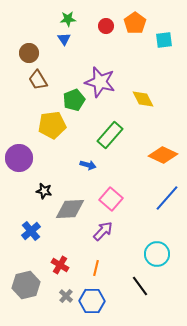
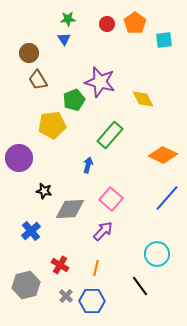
red circle: moved 1 px right, 2 px up
blue arrow: rotated 91 degrees counterclockwise
